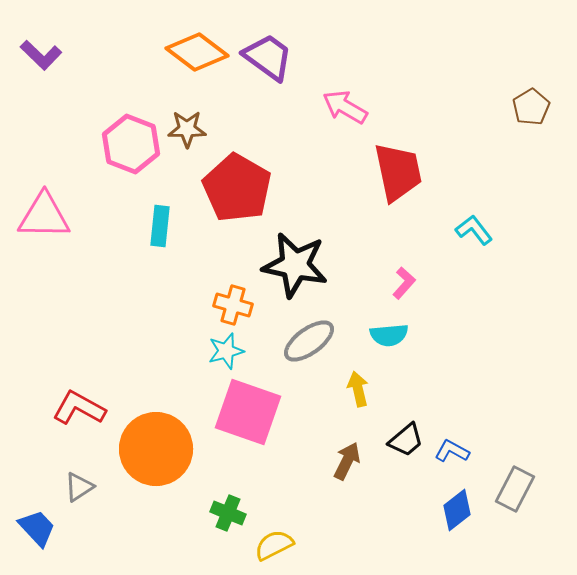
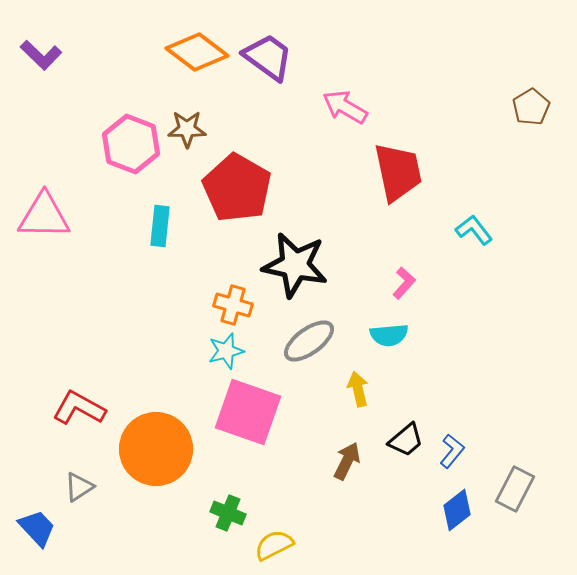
blue L-shape: rotated 100 degrees clockwise
